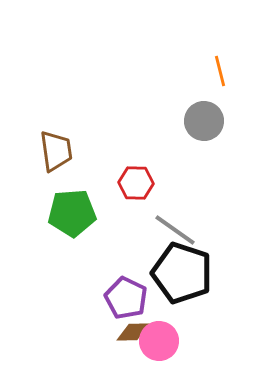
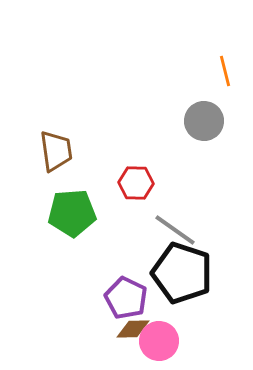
orange line: moved 5 px right
brown diamond: moved 3 px up
